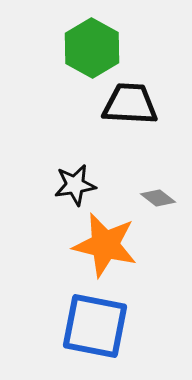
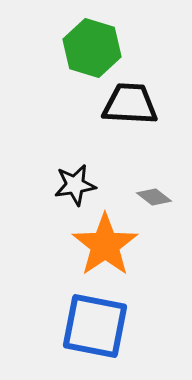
green hexagon: rotated 12 degrees counterclockwise
gray diamond: moved 4 px left, 1 px up
orange star: rotated 24 degrees clockwise
